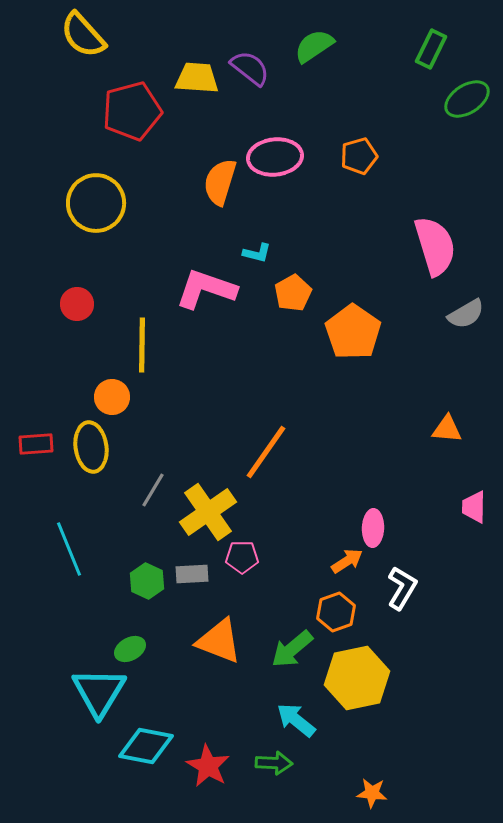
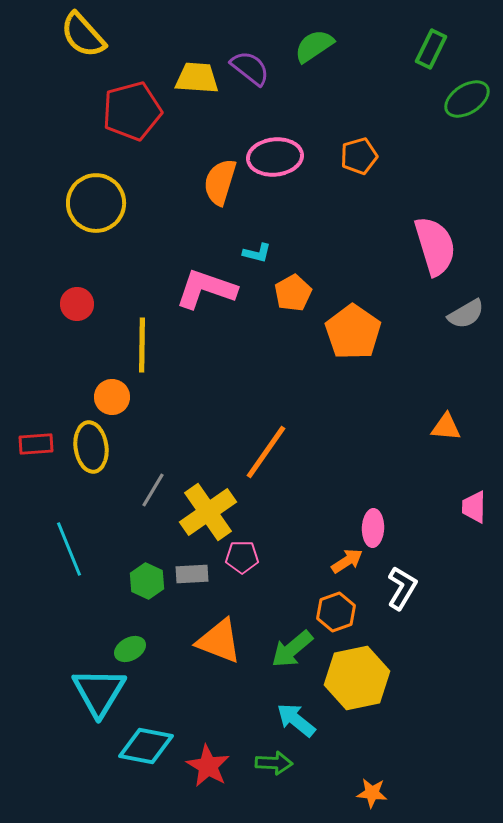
orange triangle at (447, 429): moved 1 px left, 2 px up
